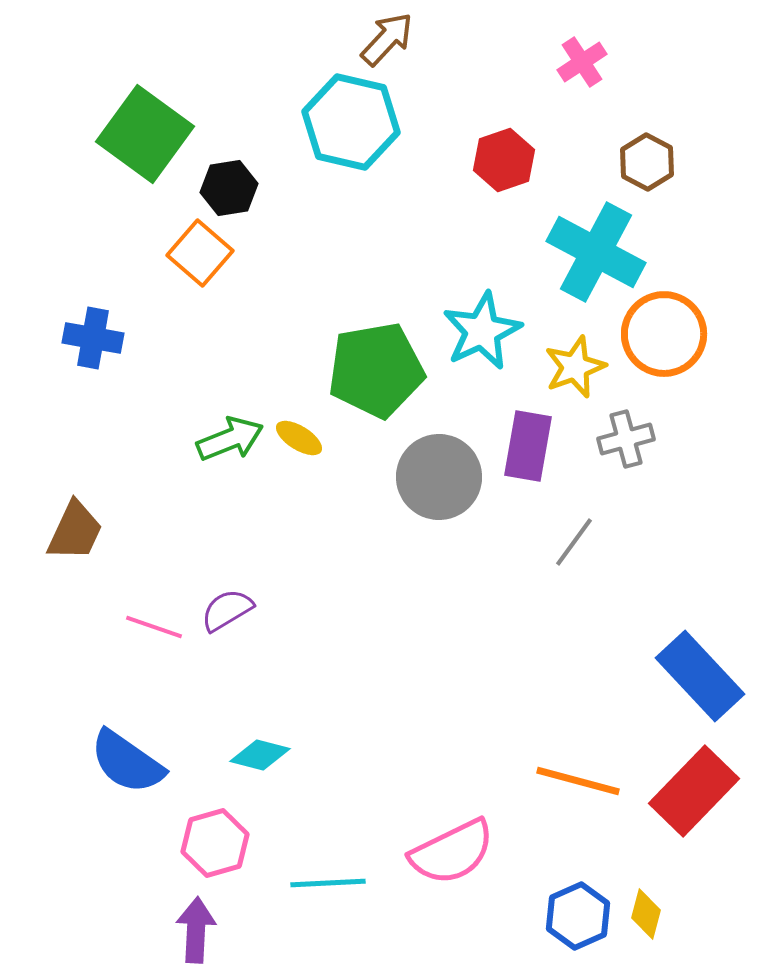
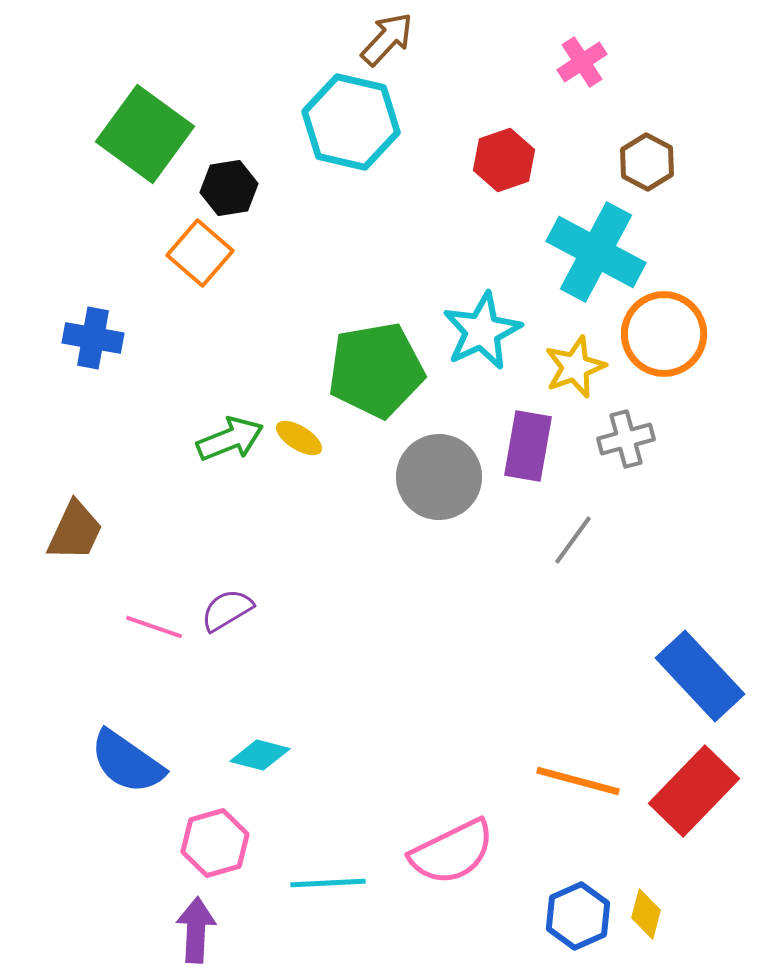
gray line: moved 1 px left, 2 px up
